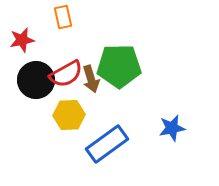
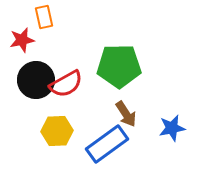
orange rectangle: moved 19 px left
red semicircle: moved 10 px down
brown arrow: moved 35 px right, 35 px down; rotated 16 degrees counterclockwise
yellow hexagon: moved 12 px left, 16 px down
